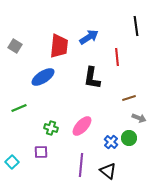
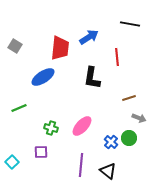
black line: moved 6 px left, 2 px up; rotated 72 degrees counterclockwise
red trapezoid: moved 1 px right, 2 px down
